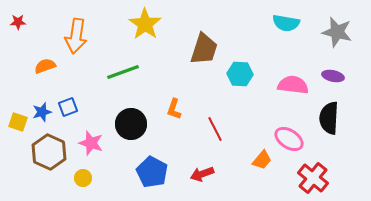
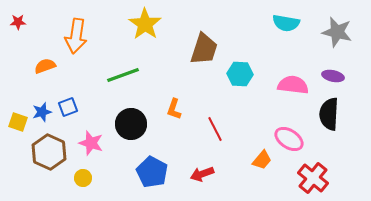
green line: moved 3 px down
black semicircle: moved 4 px up
